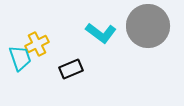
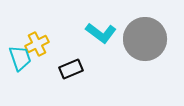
gray circle: moved 3 px left, 13 px down
